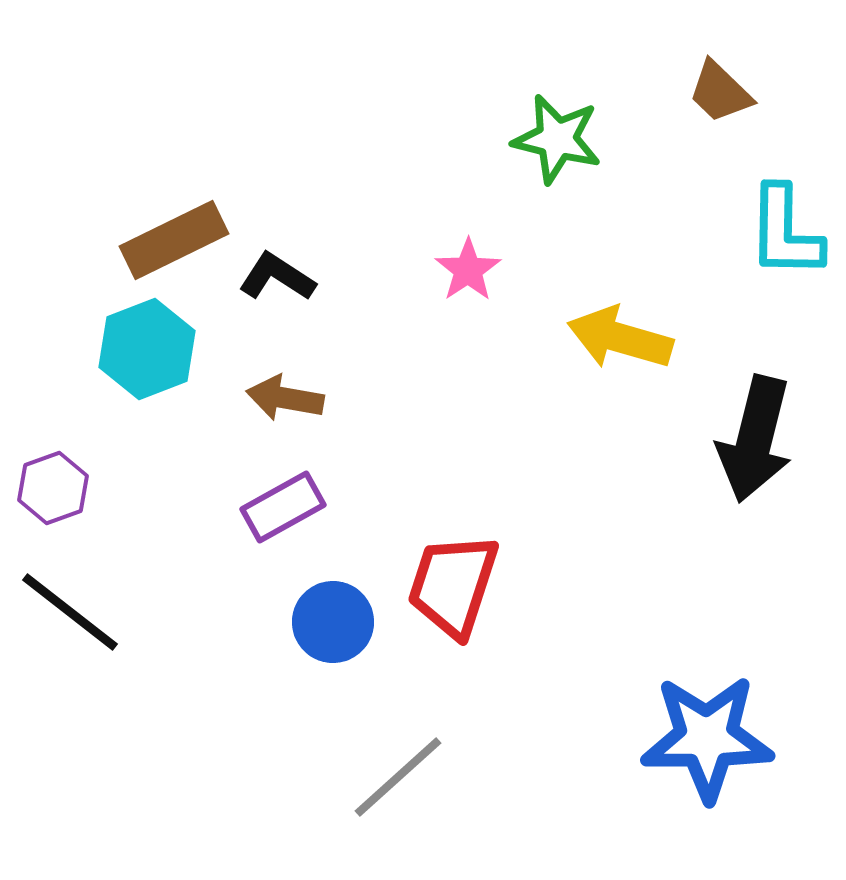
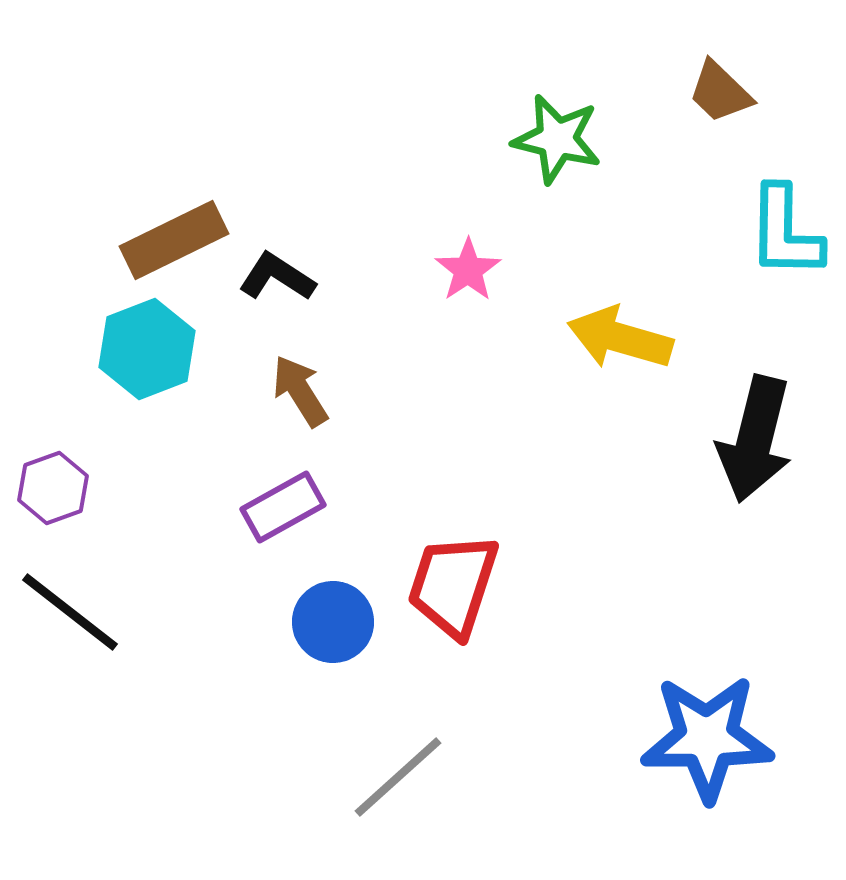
brown arrow: moved 15 px right, 7 px up; rotated 48 degrees clockwise
